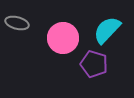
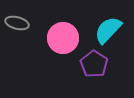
cyan semicircle: moved 1 px right
purple pentagon: rotated 16 degrees clockwise
